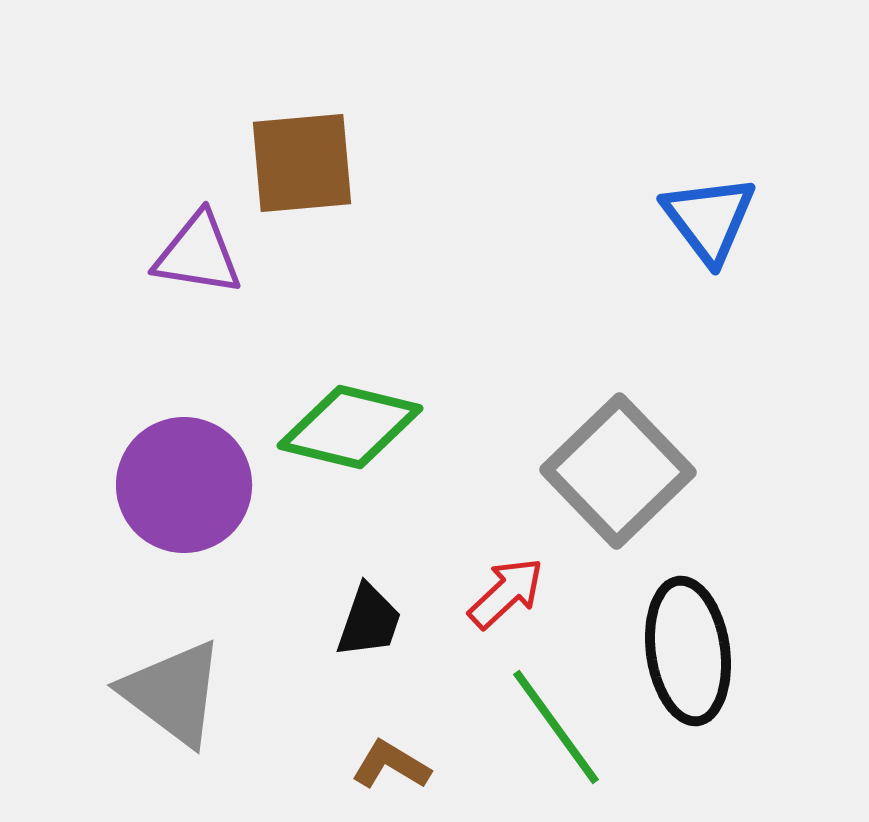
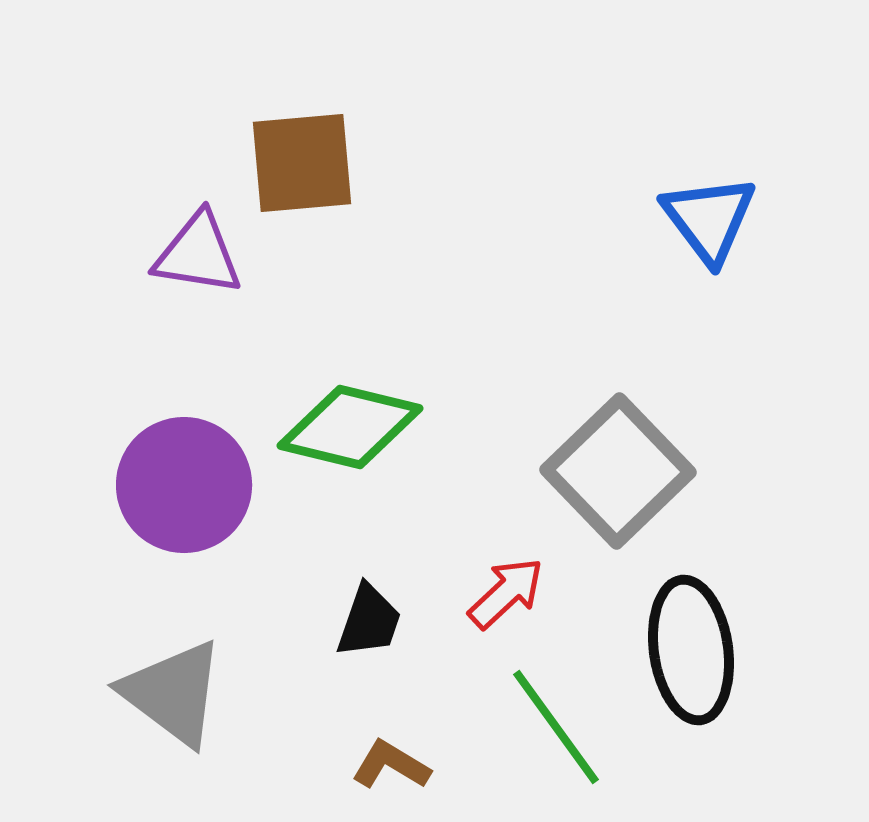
black ellipse: moved 3 px right, 1 px up
